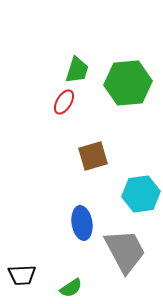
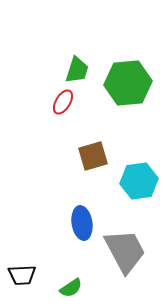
red ellipse: moved 1 px left
cyan hexagon: moved 2 px left, 13 px up
